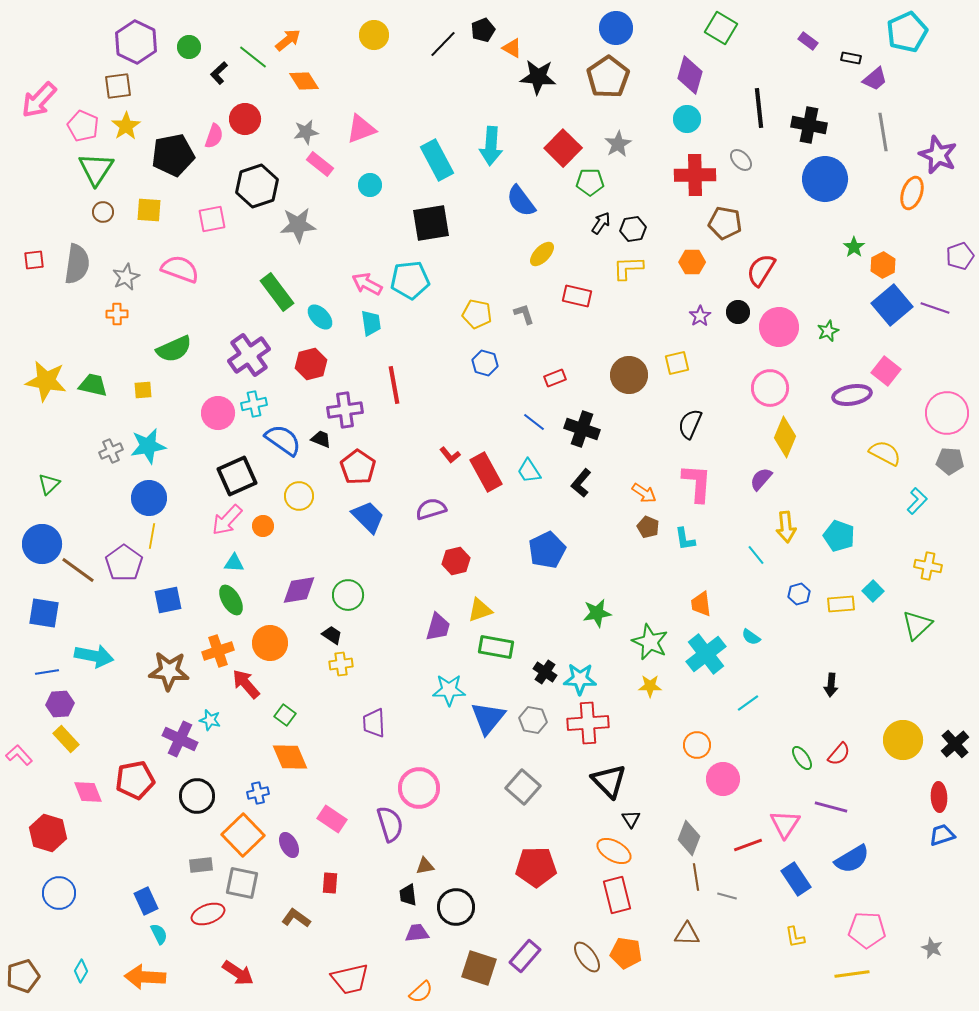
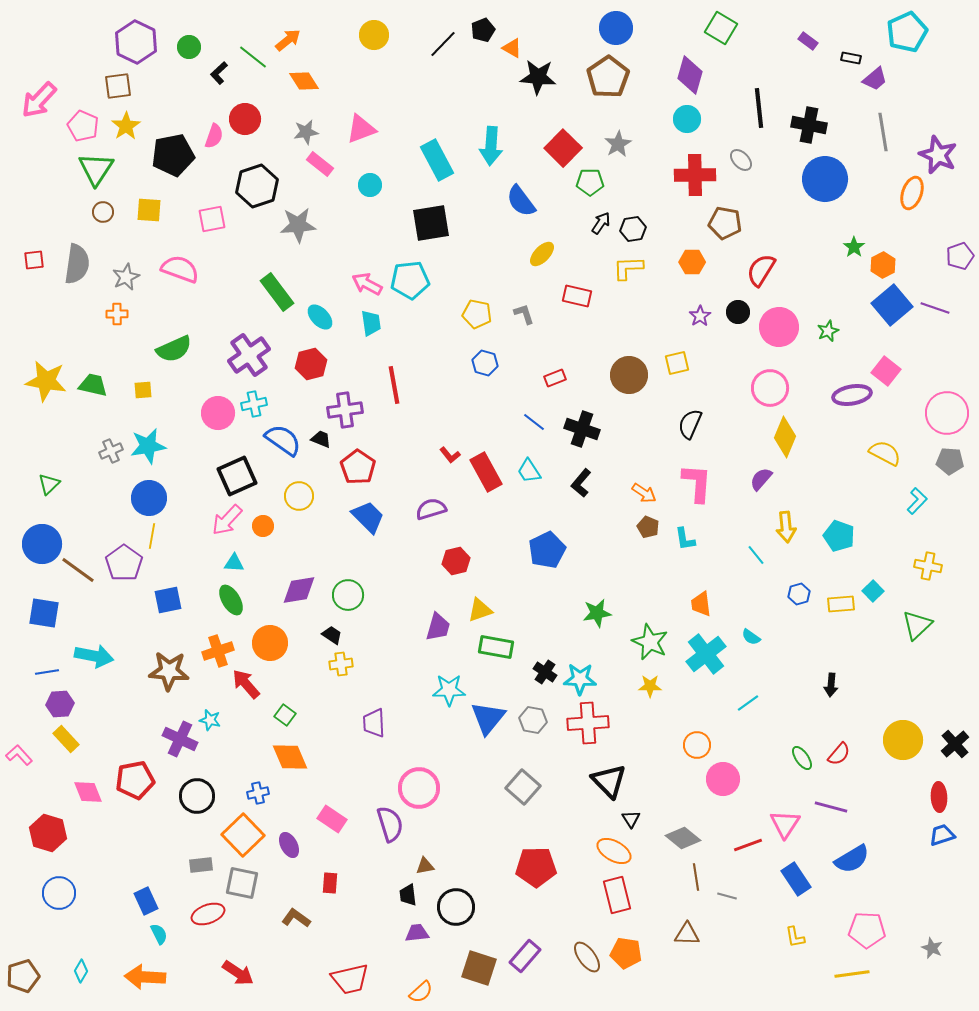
gray diamond at (689, 838): moved 6 px left; rotated 72 degrees counterclockwise
